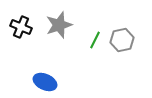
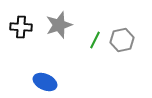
black cross: rotated 20 degrees counterclockwise
